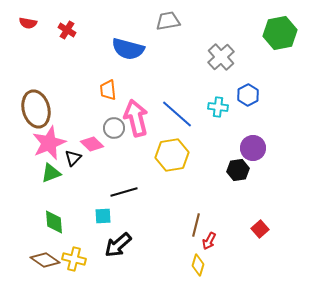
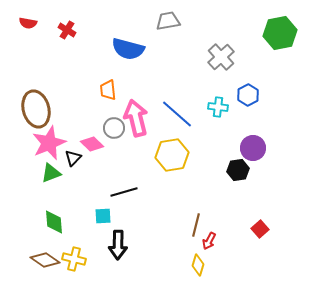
black arrow: rotated 48 degrees counterclockwise
